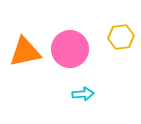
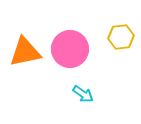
cyan arrow: rotated 40 degrees clockwise
